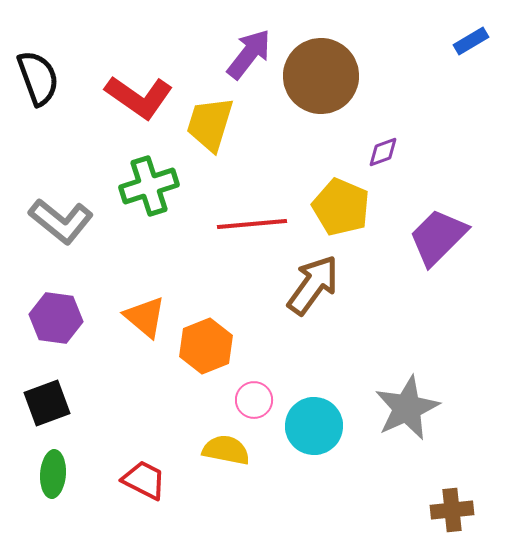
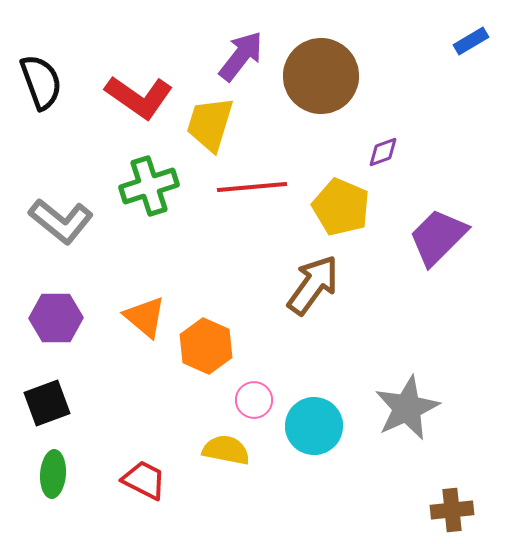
purple arrow: moved 8 px left, 2 px down
black semicircle: moved 3 px right, 4 px down
red line: moved 37 px up
purple hexagon: rotated 9 degrees counterclockwise
orange hexagon: rotated 14 degrees counterclockwise
